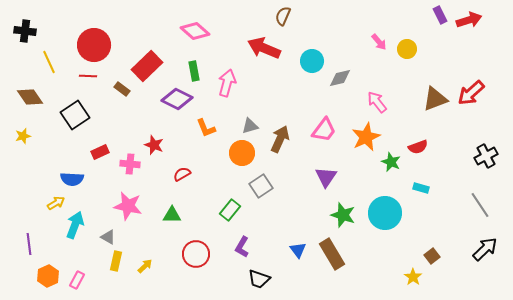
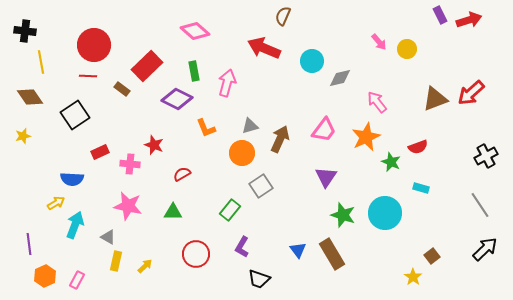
yellow line at (49, 62): moved 8 px left; rotated 15 degrees clockwise
green triangle at (172, 215): moved 1 px right, 3 px up
orange hexagon at (48, 276): moved 3 px left
